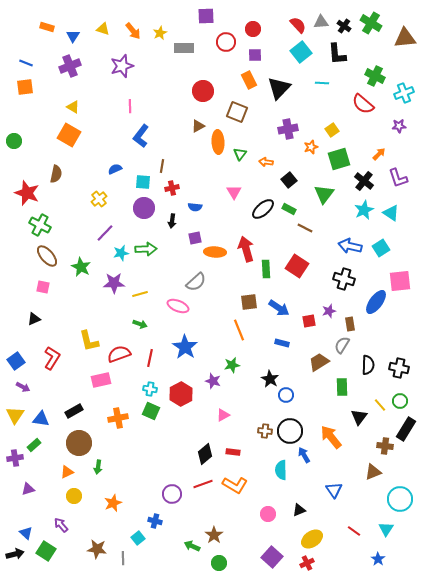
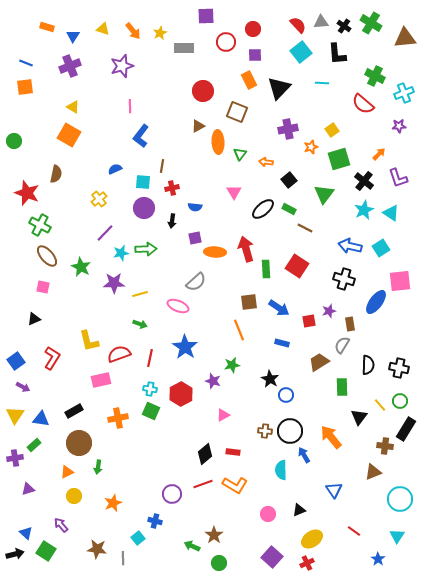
cyan triangle at (386, 529): moved 11 px right, 7 px down
